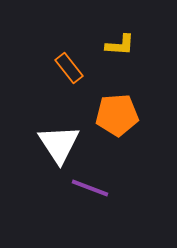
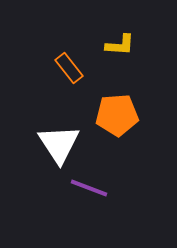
purple line: moved 1 px left
